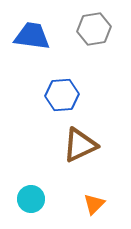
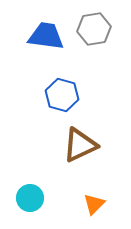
blue trapezoid: moved 14 px right
blue hexagon: rotated 20 degrees clockwise
cyan circle: moved 1 px left, 1 px up
